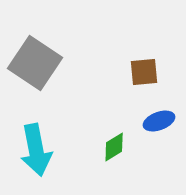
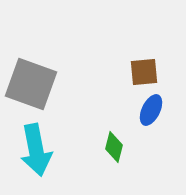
gray square: moved 4 px left, 21 px down; rotated 14 degrees counterclockwise
blue ellipse: moved 8 px left, 11 px up; rotated 44 degrees counterclockwise
green diamond: rotated 44 degrees counterclockwise
